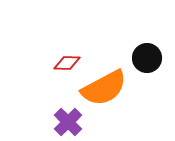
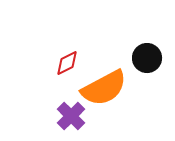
red diamond: rotated 28 degrees counterclockwise
purple cross: moved 3 px right, 6 px up
